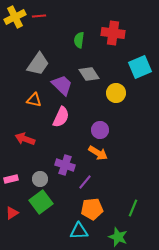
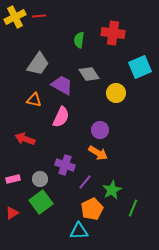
purple trapezoid: rotated 15 degrees counterclockwise
pink rectangle: moved 2 px right
orange pentagon: rotated 20 degrees counterclockwise
green star: moved 6 px left, 47 px up; rotated 24 degrees clockwise
